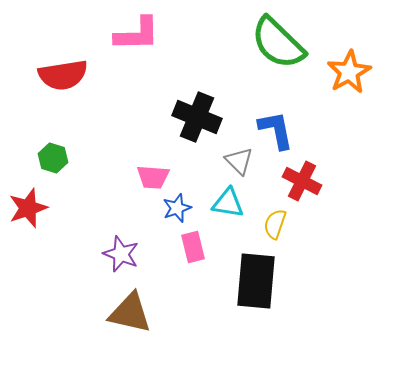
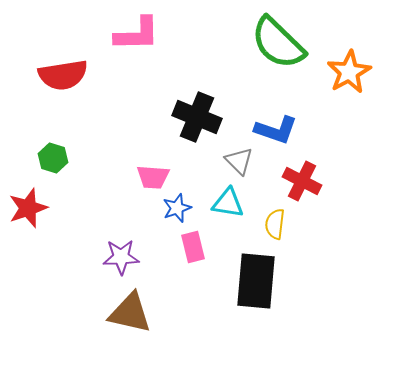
blue L-shape: rotated 120 degrees clockwise
yellow semicircle: rotated 12 degrees counterclockwise
purple star: moved 3 px down; rotated 24 degrees counterclockwise
